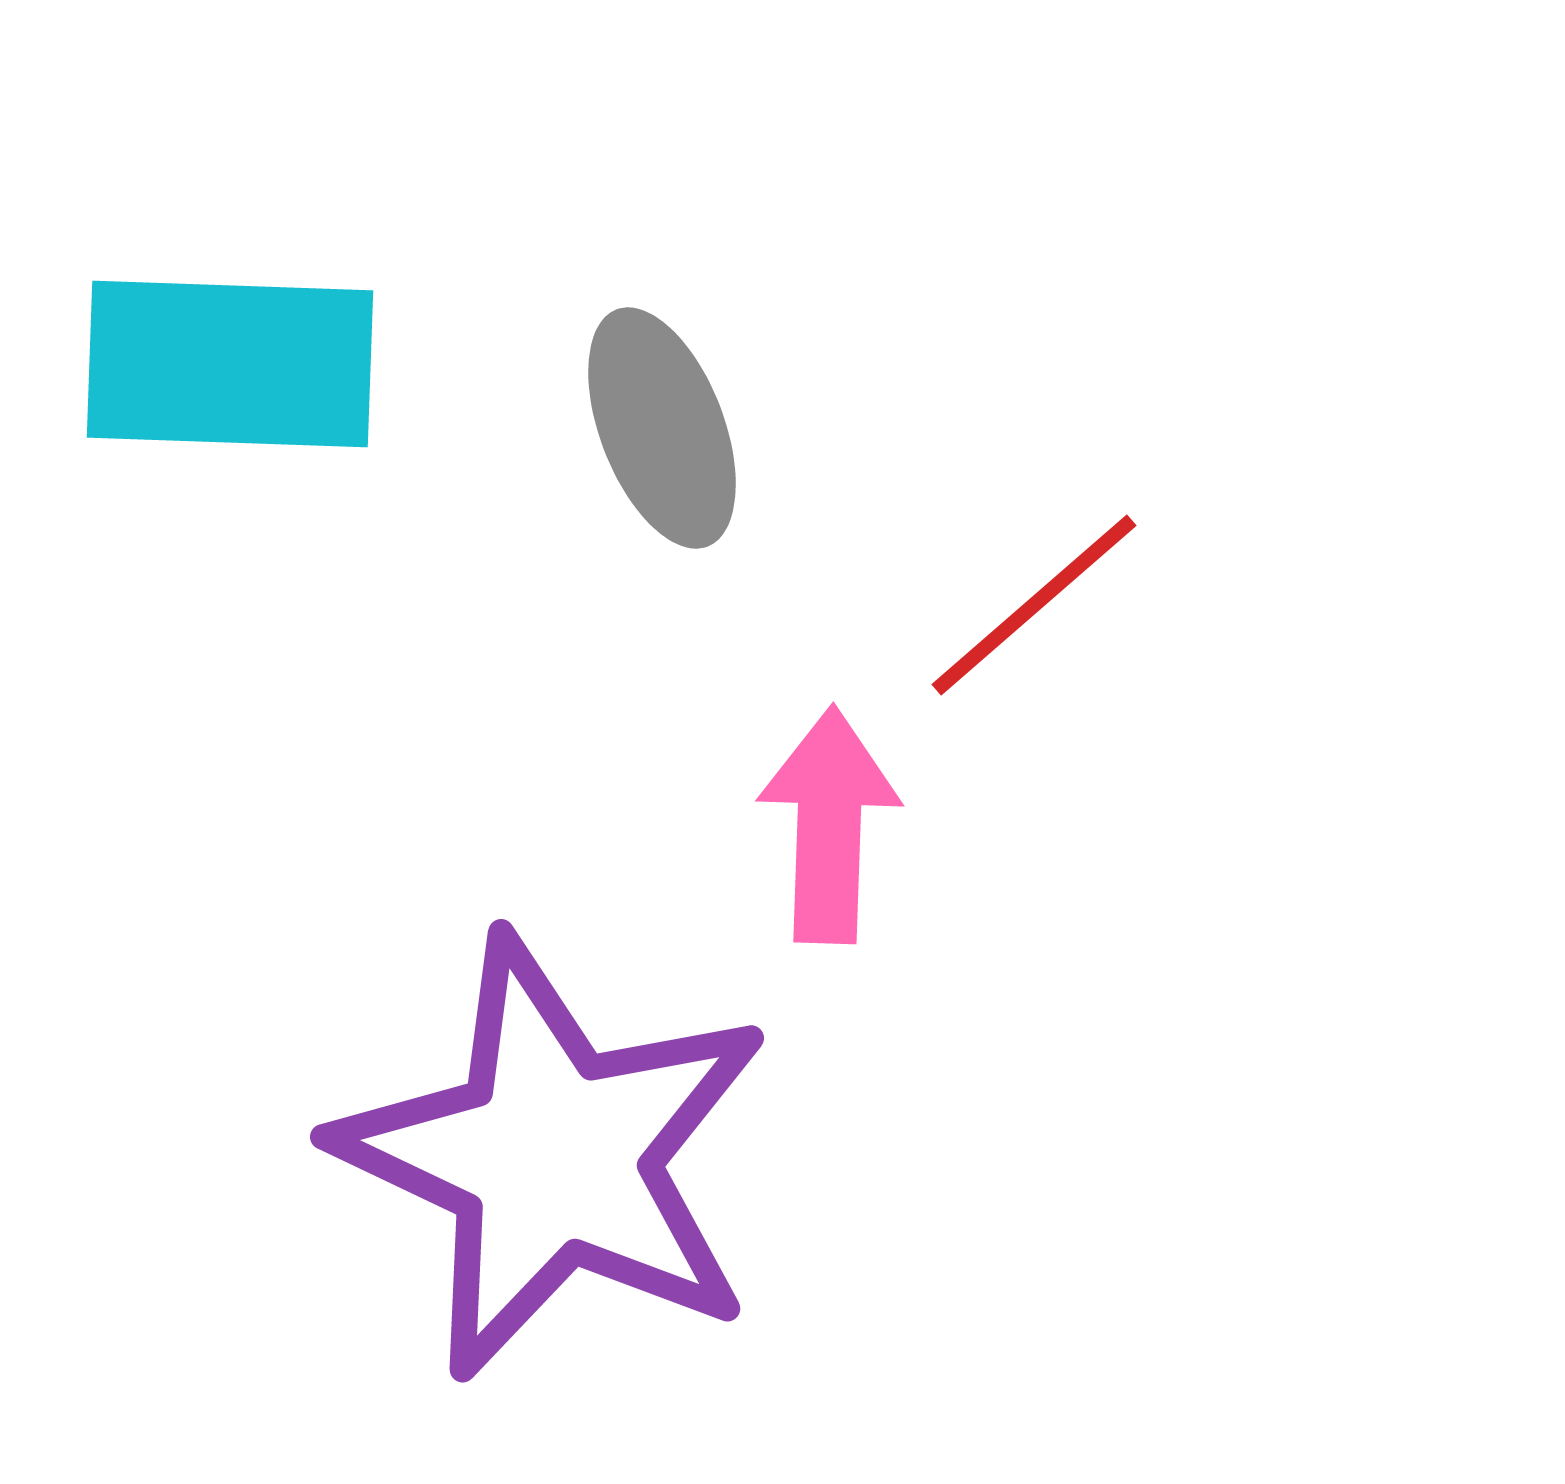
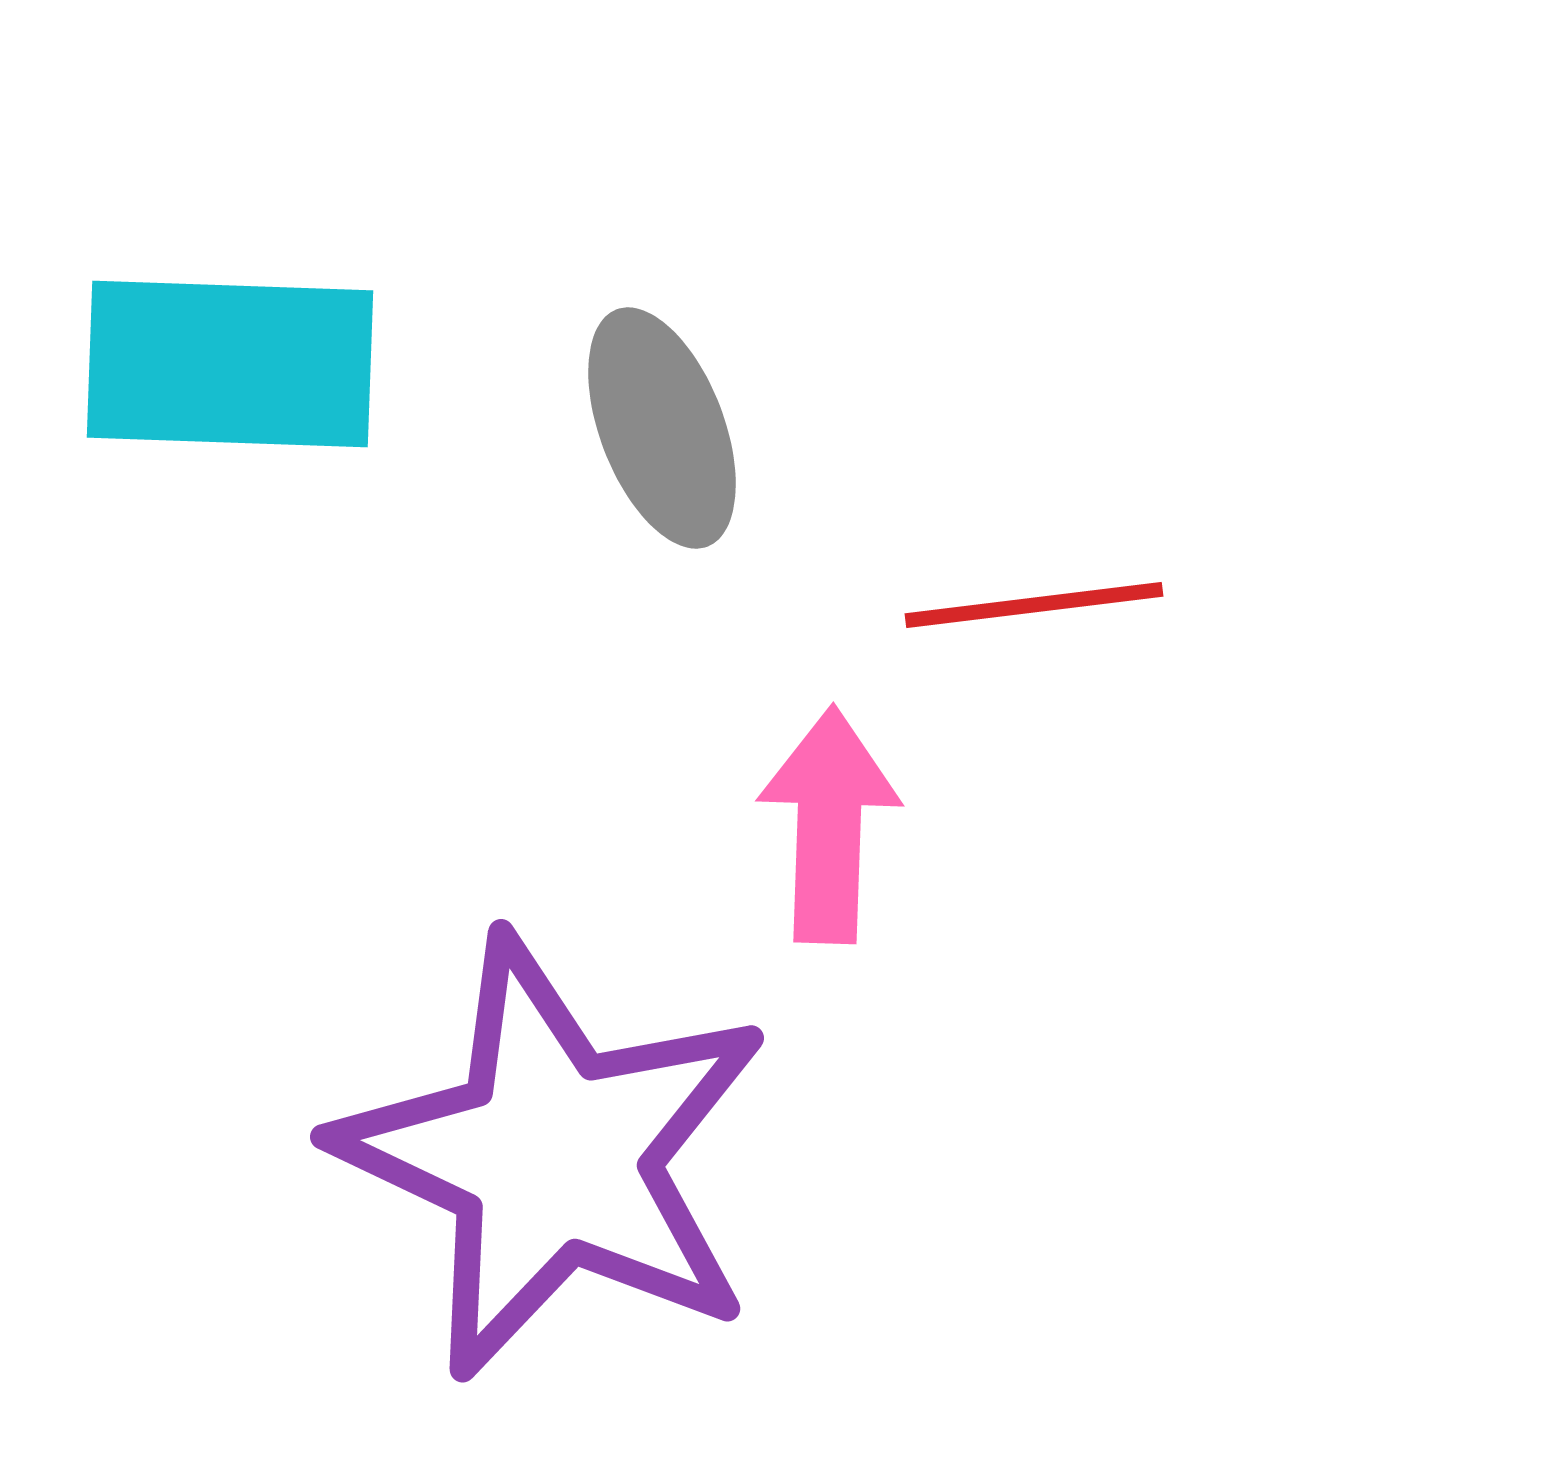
red line: rotated 34 degrees clockwise
